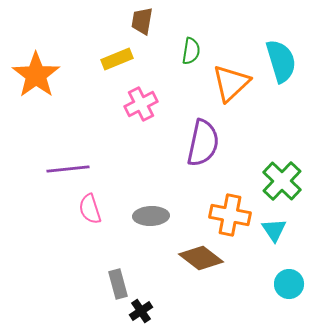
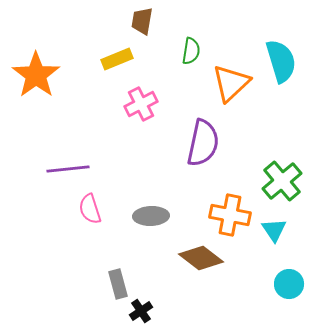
green cross: rotated 6 degrees clockwise
